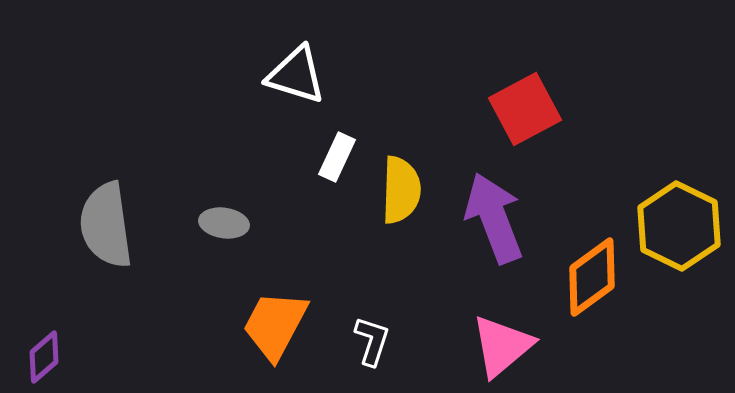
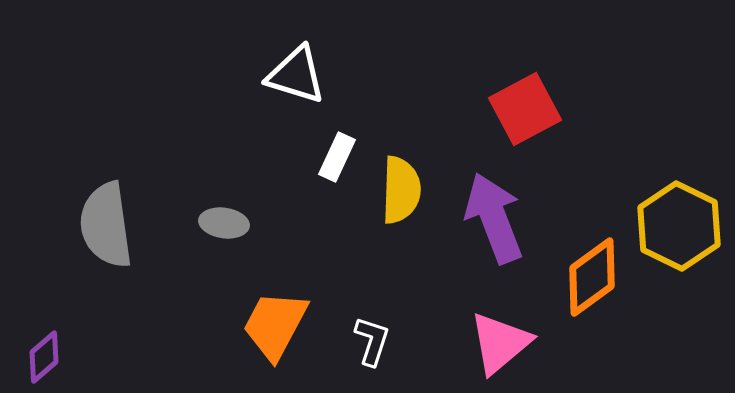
pink triangle: moved 2 px left, 3 px up
